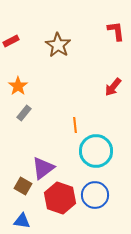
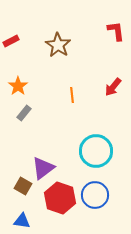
orange line: moved 3 px left, 30 px up
